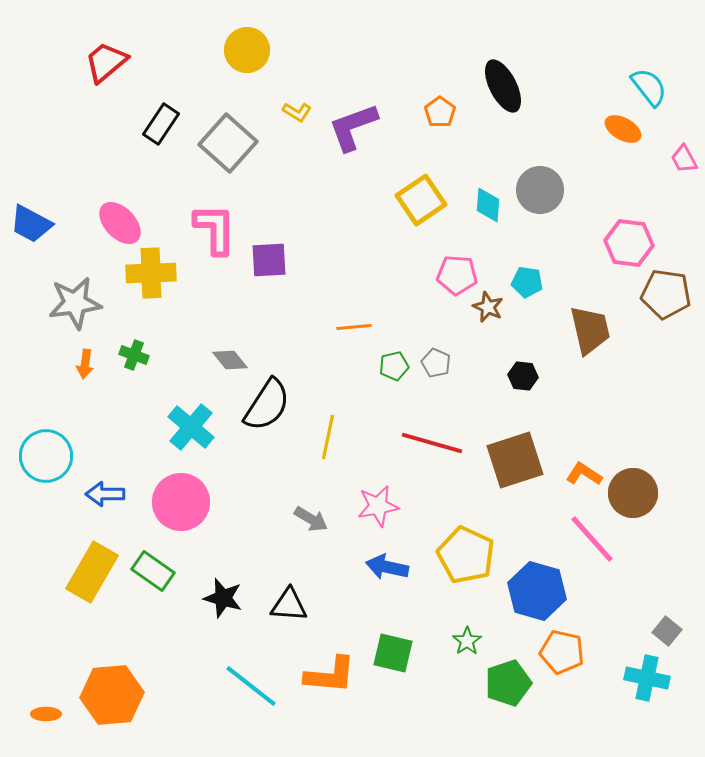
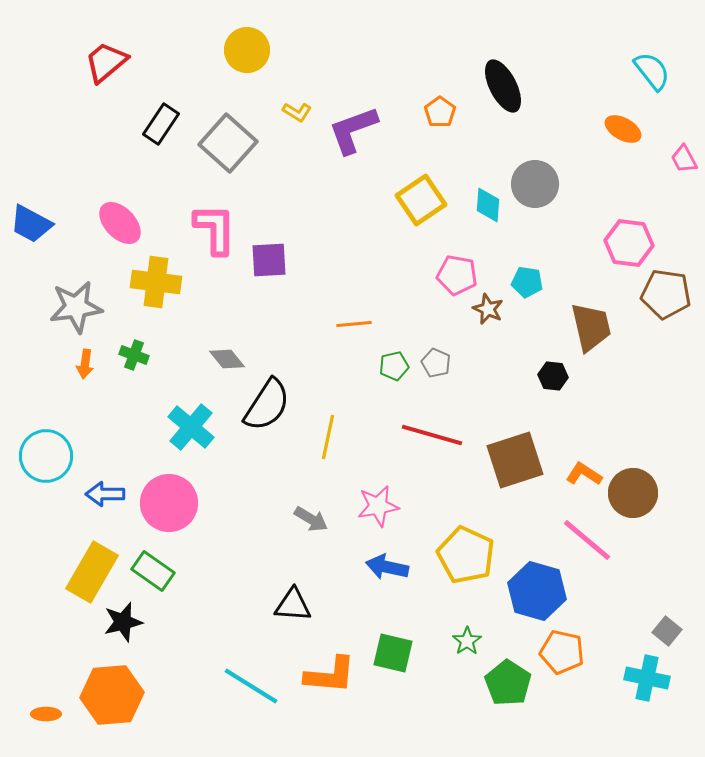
cyan semicircle at (649, 87): moved 3 px right, 16 px up
purple L-shape at (353, 127): moved 3 px down
gray circle at (540, 190): moved 5 px left, 6 px up
yellow cross at (151, 273): moved 5 px right, 9 px down; rotated 9 degrees clockwise
pink pentagon at (457, 275): rotated 6 degrees clockwise
gray star at (75, 303): moved 1 px right, 4 px down
brown star at (488, 307): moved 2 px down
orange line at (354, 327): moved 3 px up
brown trapezoid at (590, 330): moved 1 px right, 3 px up
gray diamond at (230, 360): moved 3 px left, 1 px up
black hexagon at (523, 376): moved 30 px right
red line at (432, 443): moved 8 px up
pink circle at (181, 502): moved 12 px left, 1 px down
pink line at (592, 539): moved 5 px left, 1 px down; rotated 8 degrees counterclockwise
black star at (223, 598): moved 100 px left, 24 px down; rotated 30 degrees counterclockwise
black triangle at (289, 605): moved 4 px right
green pentagon at (508, 683): rotated 21 degrees counterclockwise
cyan line at (251, 686): rotated 6 degrees counterclockwise
